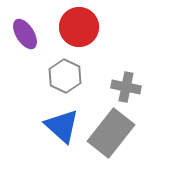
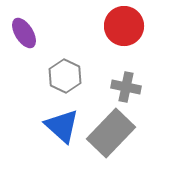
red circle: moved 45 px right, 1 px up
purple ellipse: moved 1 px left, 1 px up
gray rectangle: rotated 6 degrees clockwise
